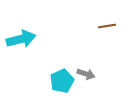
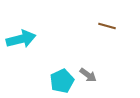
brown line: rotated 24 degrees clockwise
gray arrow: moved 2 px right, 1 px down; rotated 18 degrees clockwise
